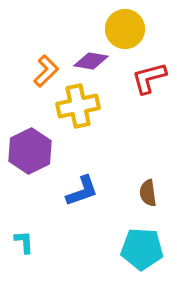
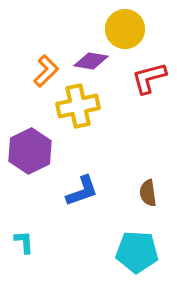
cyan pentagon: moved 5 px left, 3 px down
